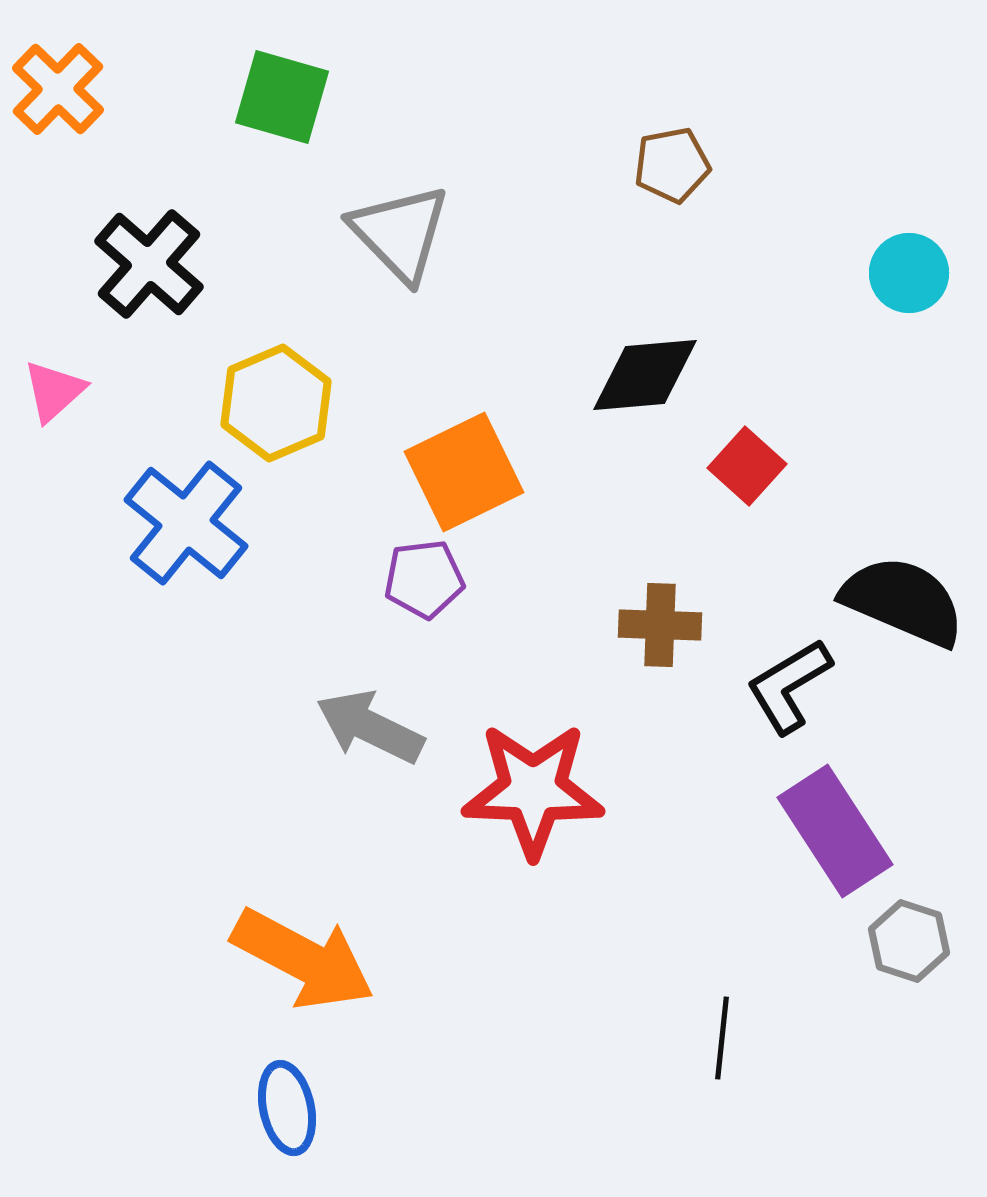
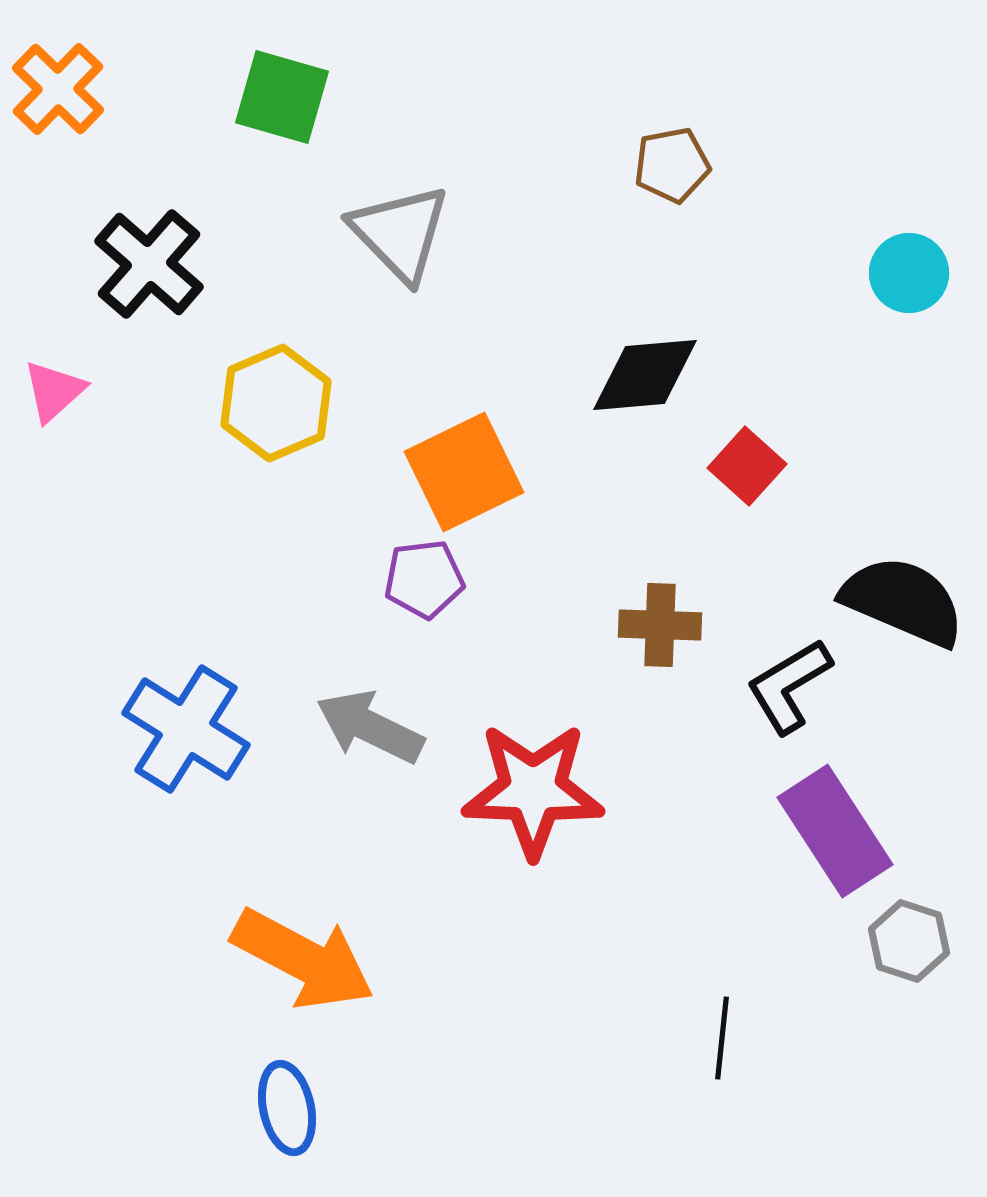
blue cross: moved 206 px down; rotated 7 degrees counterclockwise
